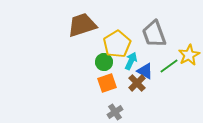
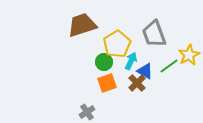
gray cross: moved 28 px left
